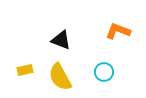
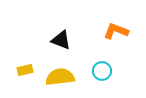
orange L-shape: moved 2 px left
cyan circle: moved 2 px left, 1 px up
yellow semicircle: rotated 112 degrees clockwise
